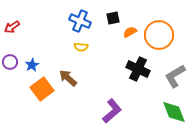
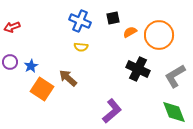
red arrow: rotated 14 degrees clockwise
blue star: moved 1 px left, 1 px down
orange square: rotated 20 degrees counterclockwise
